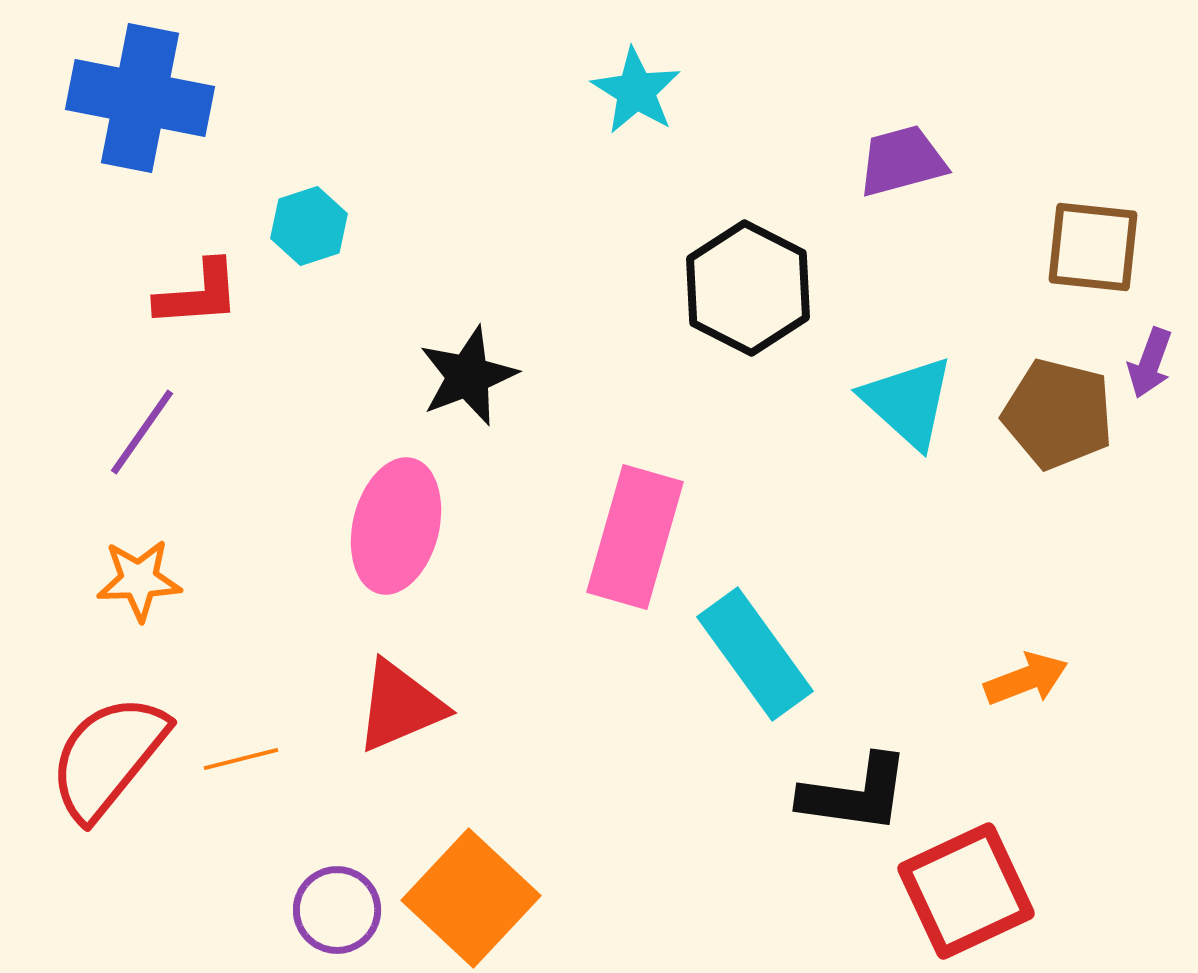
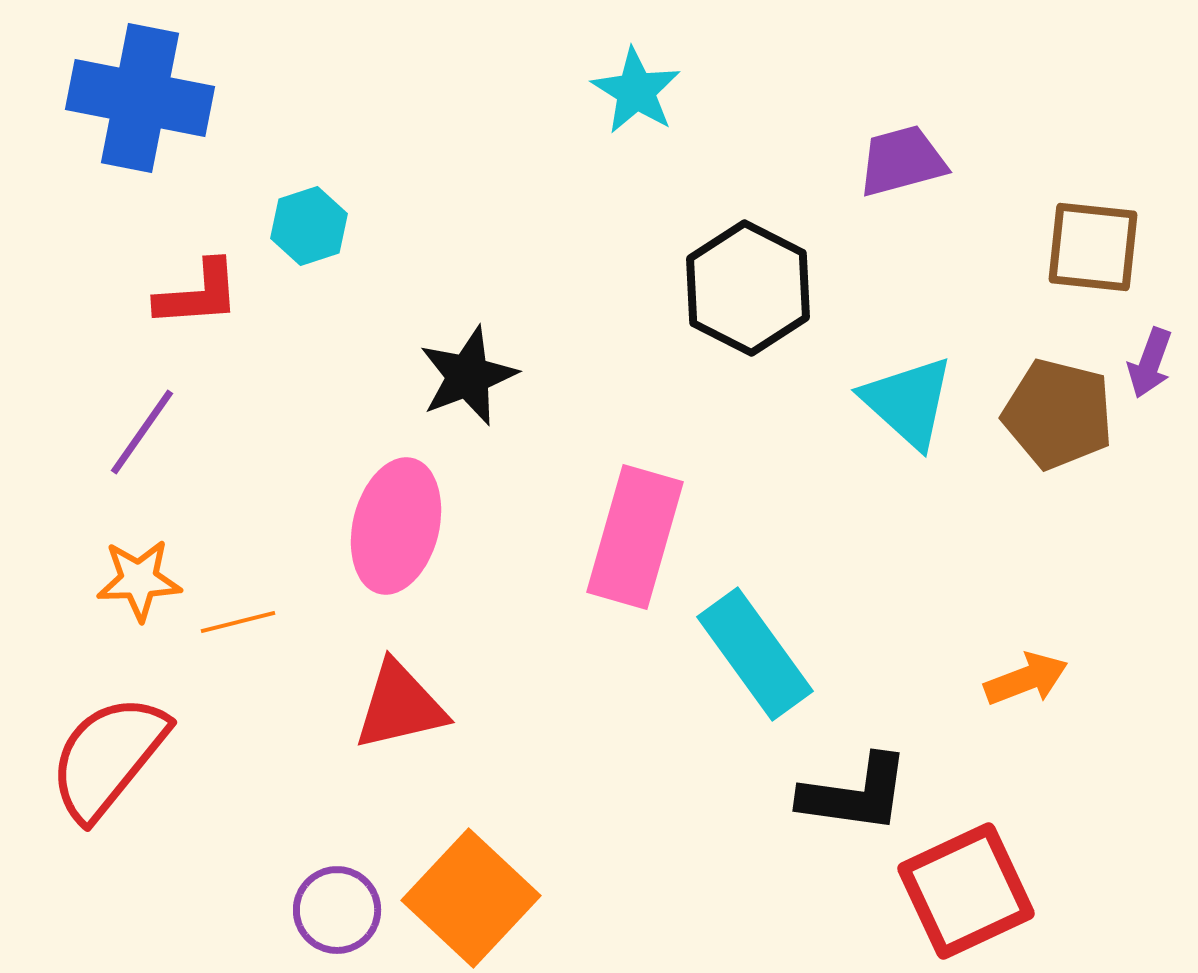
red triangle: rotated 10 degrees clockwise
orange line: moved 3 px left, 137 px up
